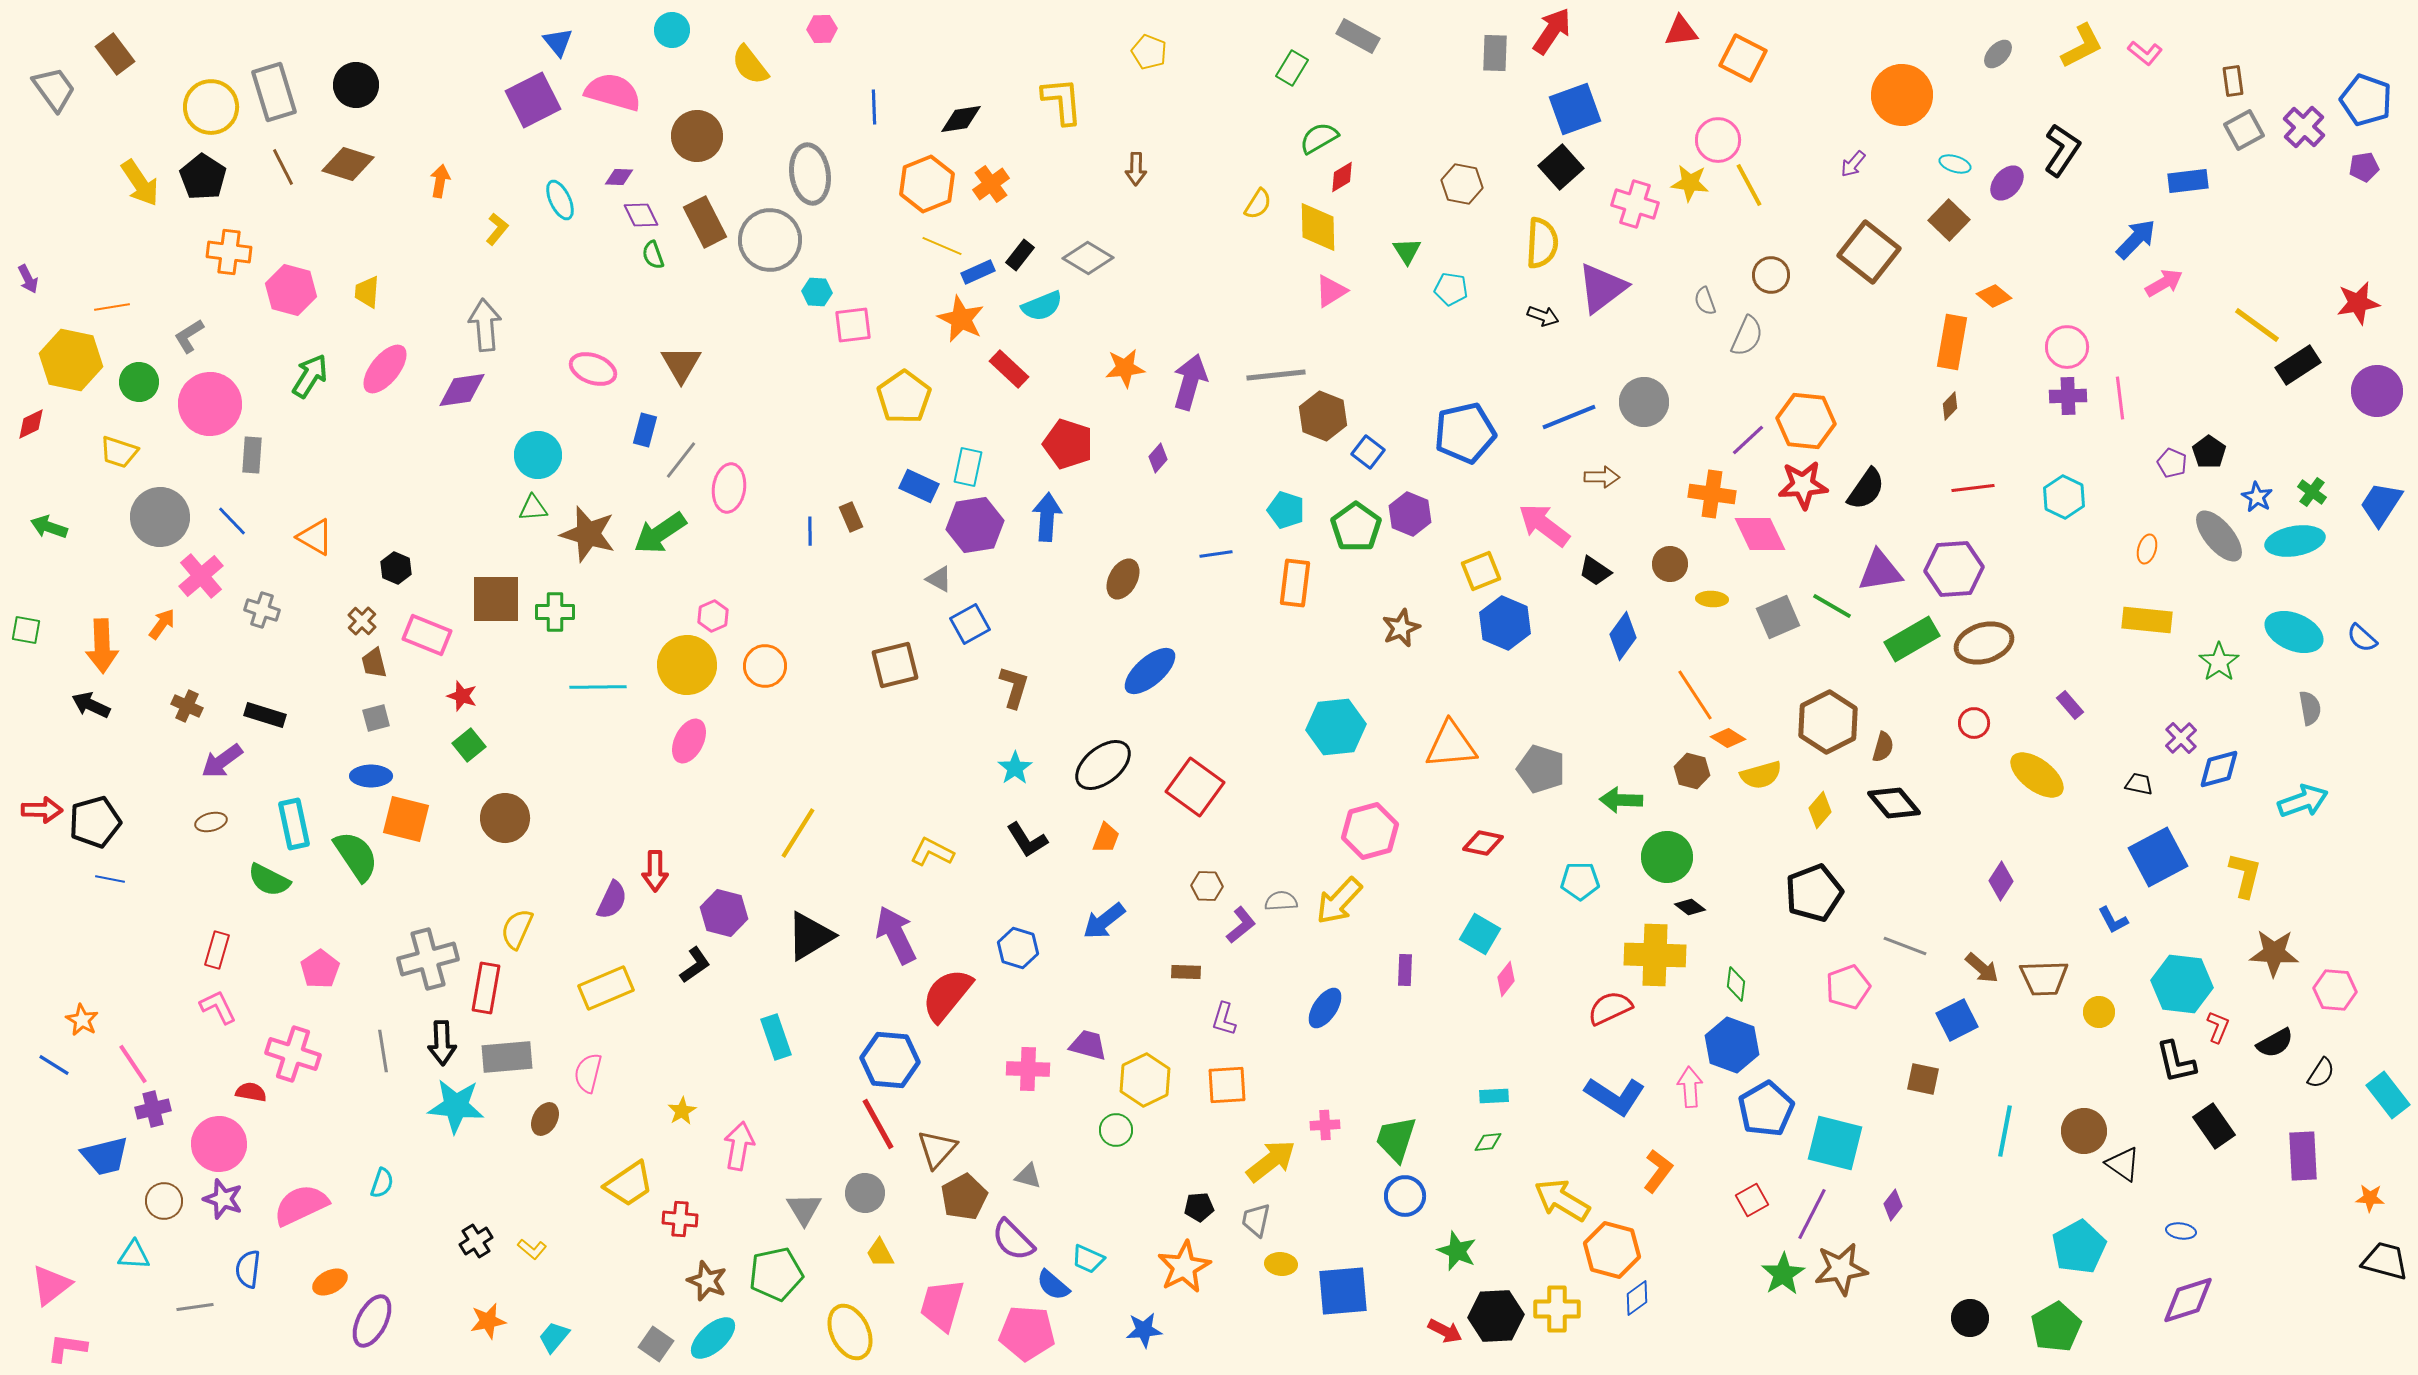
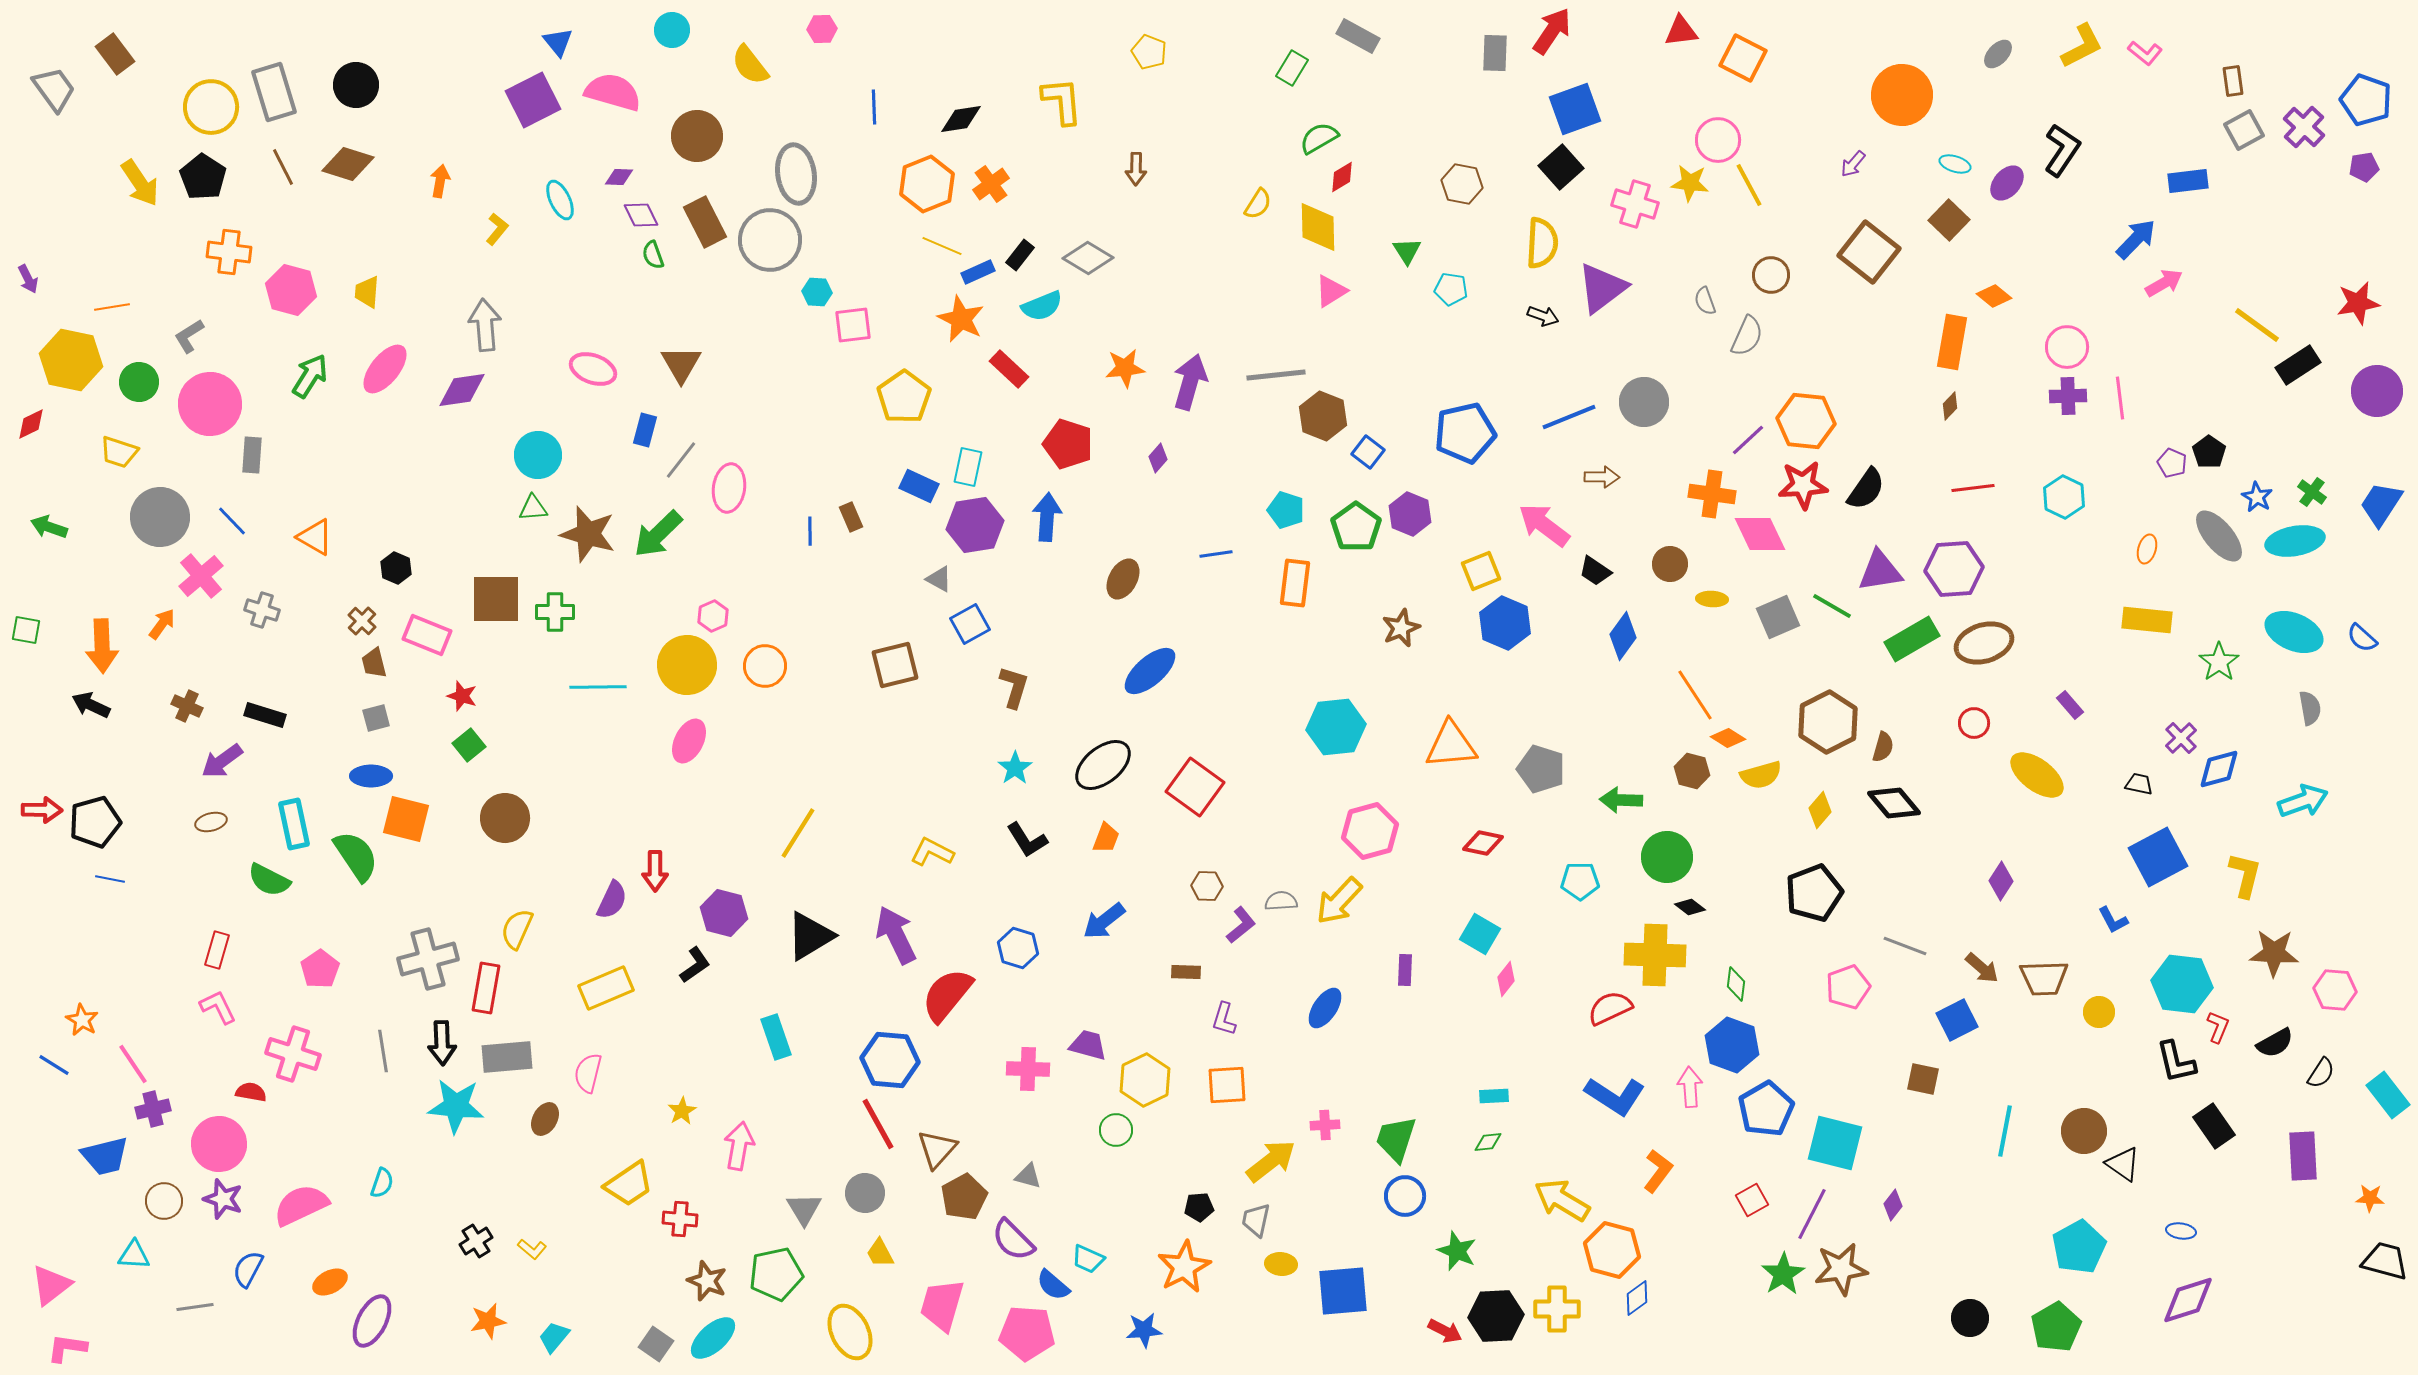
gray ellipse at (810, 174): moved 14 px left
green arrow at (660, 533): moved 2 px left, 1 px down; rotated 10 degrees counterclockwise
blue semicircle at (248, 1269): rotated 21 degrees clockwise
